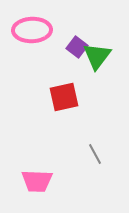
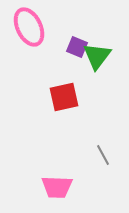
pink ellipse: moved 3 px left, 3 px up; rotated 66 degrees clockwise
purple square: rotated 15 degrees counterclockwise
gray line: moved 8 px right, 1 px down
pink trapezoid: moved 20 px right, 6 px down
